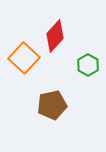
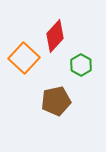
green hexagon: moved 7 px left
brown pentagon: moved 4 px right, 4 px up
